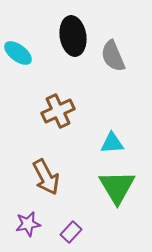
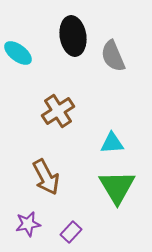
brown cross: rotated 8 degrees counterclockwise
